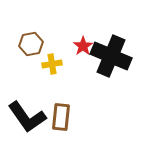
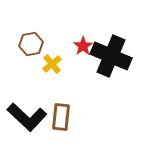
yellow cross: rotated 30 degrees counterclockwise
black L-shape: rotated 12 degrees counterclockwise
